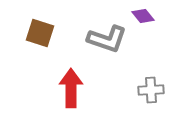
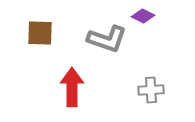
purple diamond: rotated 25 degrees counterclockwise
brown square: rotated 16 degrees counterclockwise
red arrow: moved 1 px right, 1 px up
